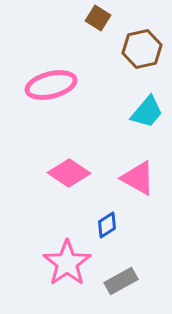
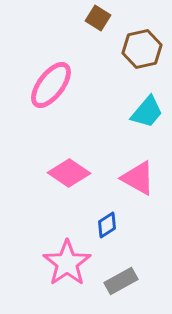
pink ellipse: rotated 39 degrees counterclockwise
